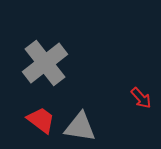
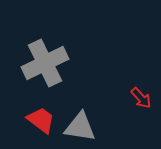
gray cross: rotated 12 degrees clockwise
